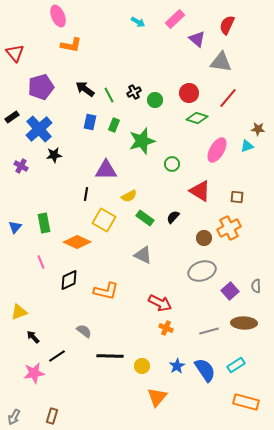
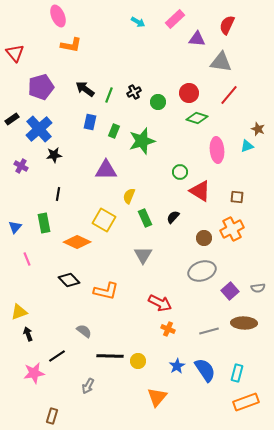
purple triangle at (197, 39): rotated 36 degrees counterclockwise
green line at (109, 95): rotated 49 degrees clockwise
red line at (228, 98): moved 1 px right, 3 px up
green circle at (155, 100): moved 3 px right, 2 px down
black rectangle at (12, 117): moved 2 px down
green rectangle at (114, 125): moved 6 px down
brown star at (258, 129): rotated 16 degrees clockwise
pink ellipse at (217, 150): rotated 35 degrees counterclockwise
green circle at (172, 164): moved 8 px right, 8 px down
black line at (86, 194): moved 28 px left
yellow semicircle at (129, 196): rotated 140 degrees clockwise
green rectangle at (145, 218): rotated 30 degrees clockwise
orange cross at (229, 228): moved 3 px right, 1 px down
gray triangle at (143, 255): rotated 36 degrees clockwise
pink line at (41, 262): moved 14 px left, 3 px up
black diamond at (69, 280): rotated 70 degrees clockwise
gray semicircle at (256, 286): moved 2 px right, 2 px down; rotated 96 degrees counterclockwise
orange cross at (166, 328): moved 2 px right, 1 px down
black arrow at (33, 337): moved 5 px left, 3 px up; rotated 24 degrees clockwise
cyan rectangle at (236, 365): moved 1 px right, 8 px down; rotated 42 degrees counterclockwise
yellow circle at (142, 366): moved 4 px left, 5 px up
orange rectangle at (246, 402): rotated 35 degrees counterclockwise
gray arrow at (14, 417): moved 74 px right, 31 px up
